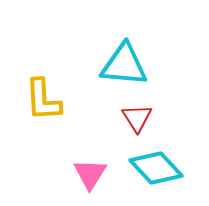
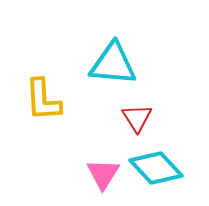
cyan triangle: moved 11 px left, 1 px up
pink triangle: moved 13 px right
